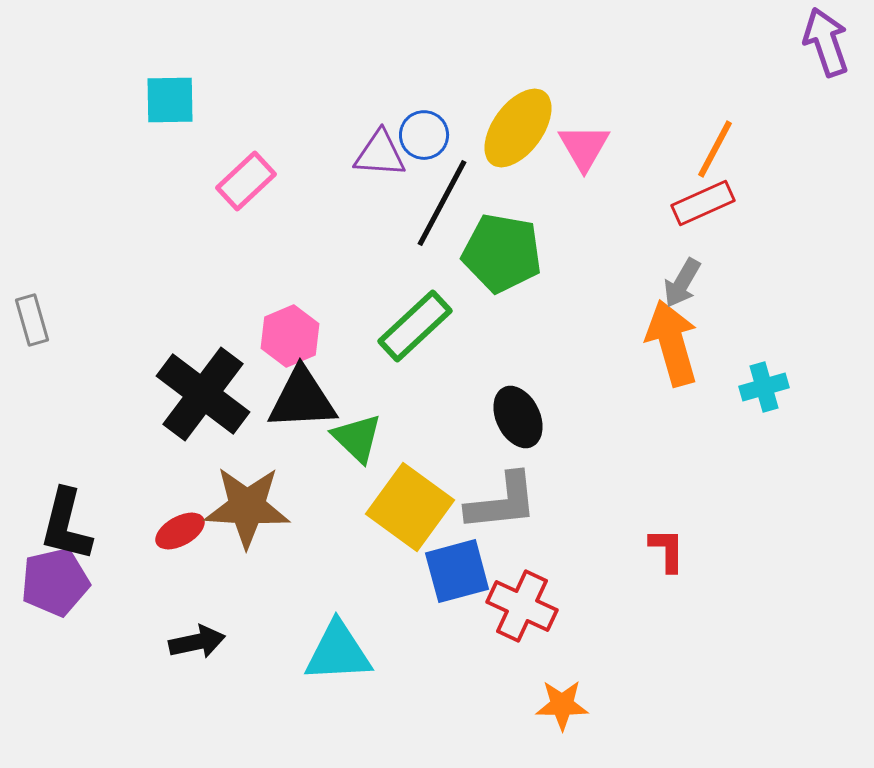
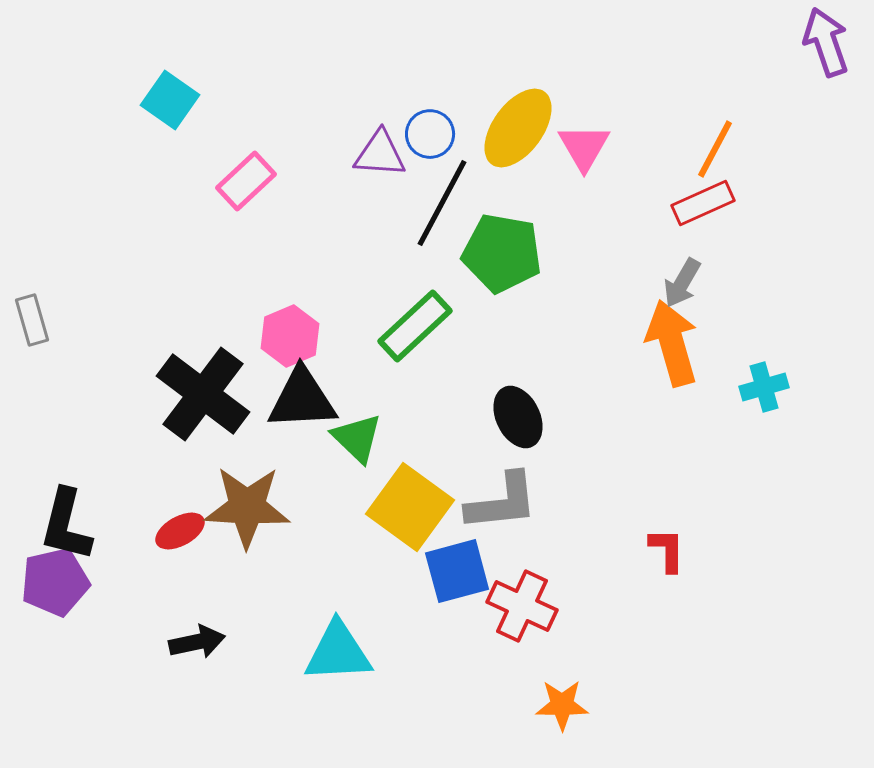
cyan square: rotated 36 degrees clockwise
blue circle: moved 6 px right, 1 px up
